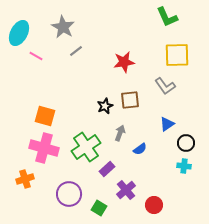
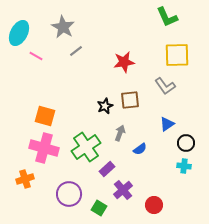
purple cross: moved 3 px left
